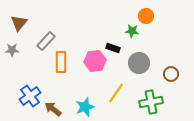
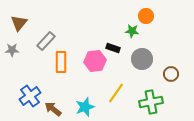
gray circle: moved 3 px right, 4 px up
